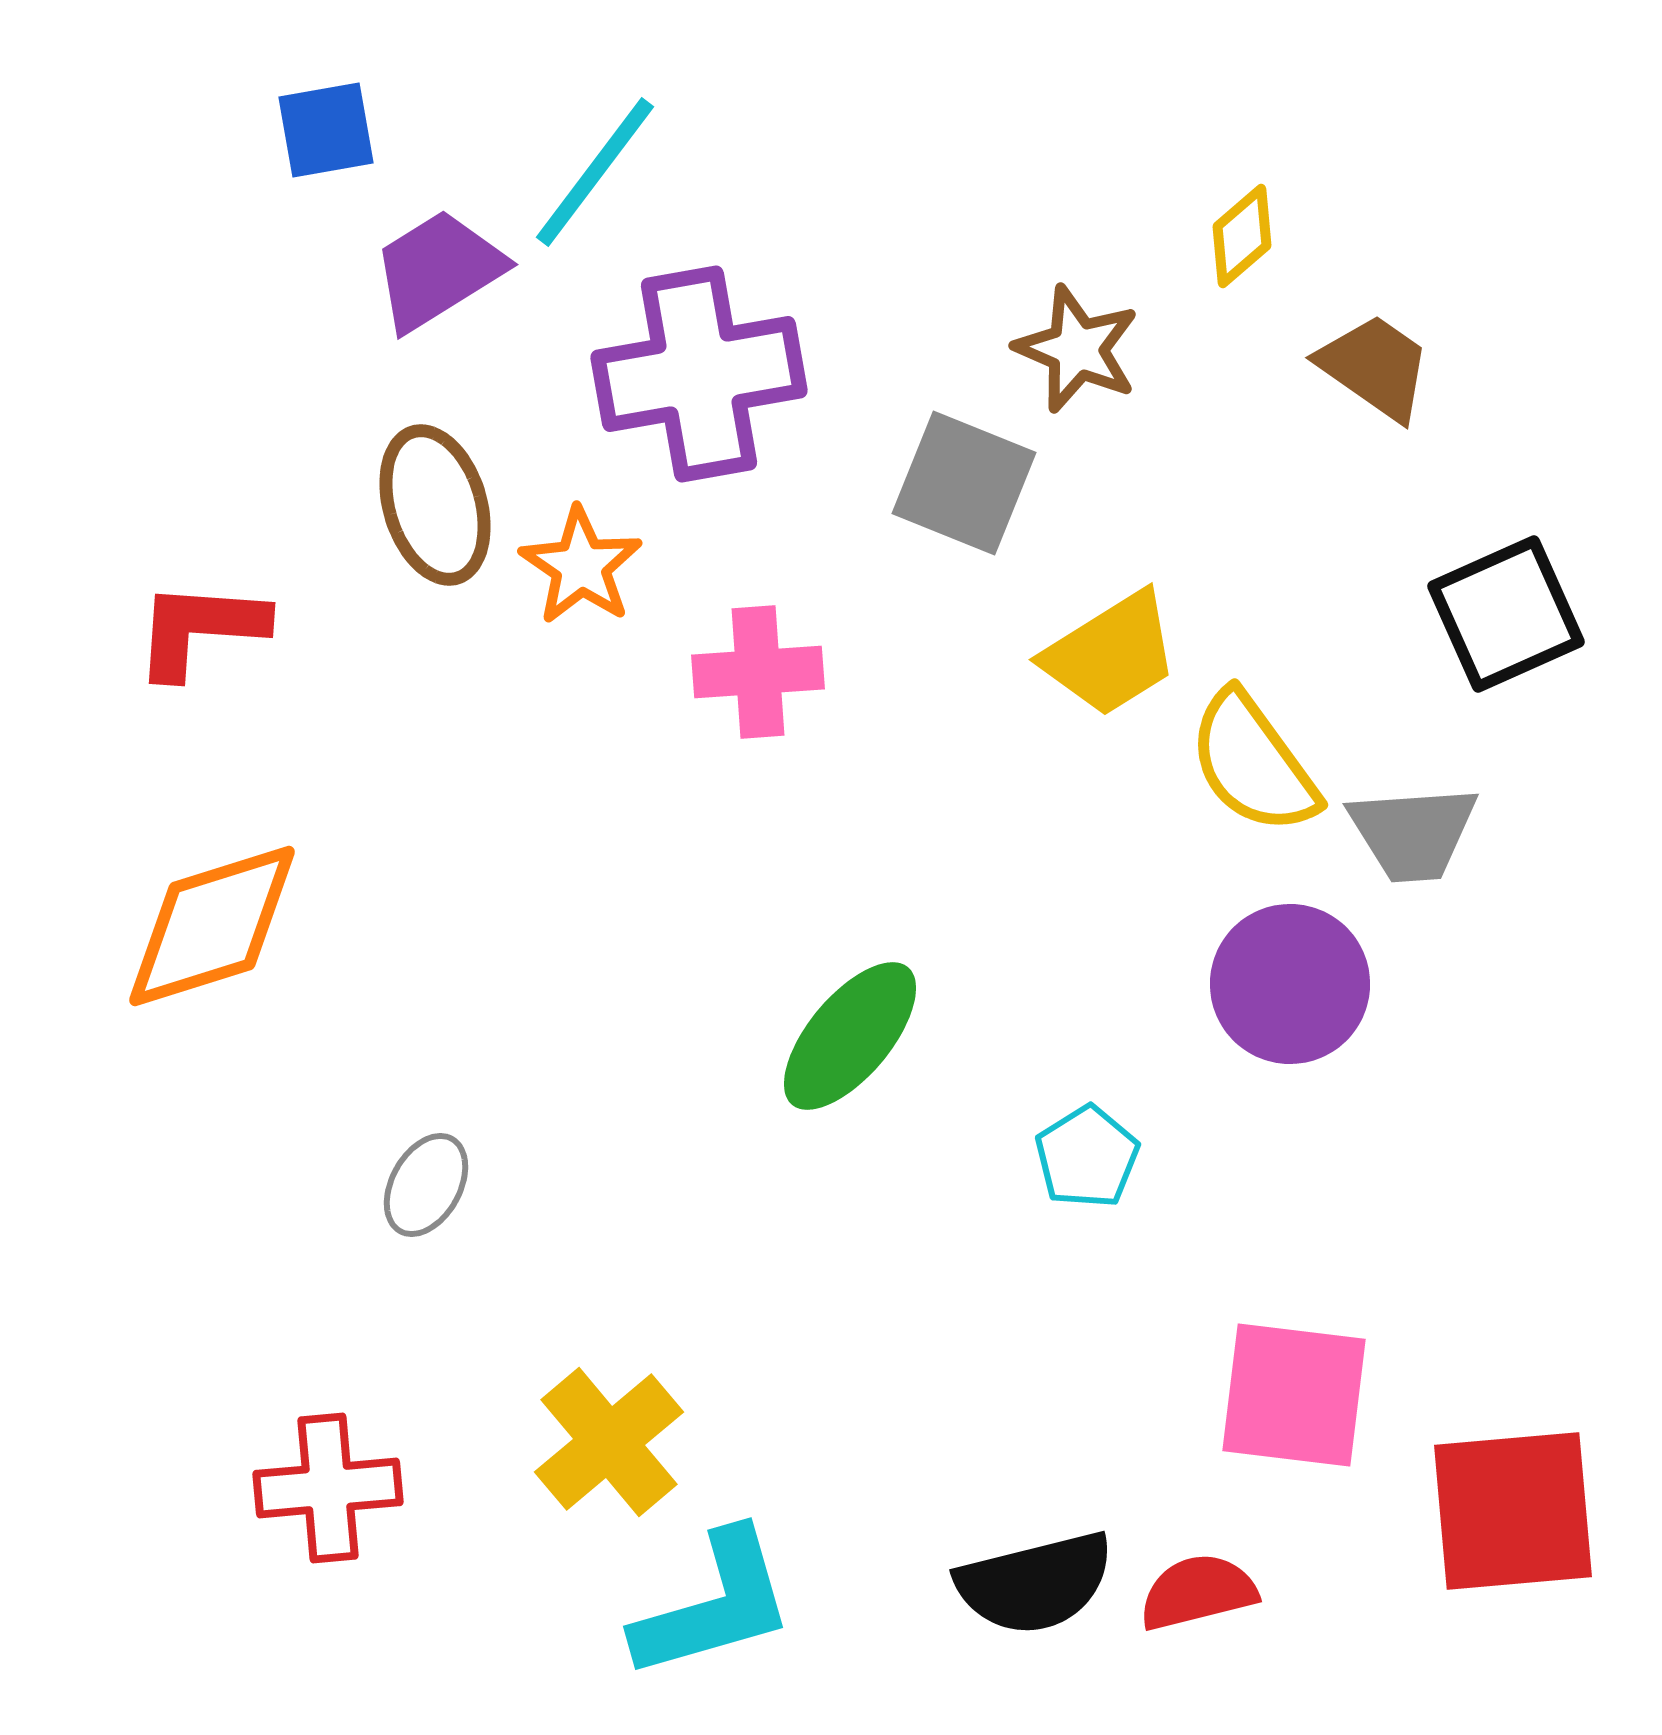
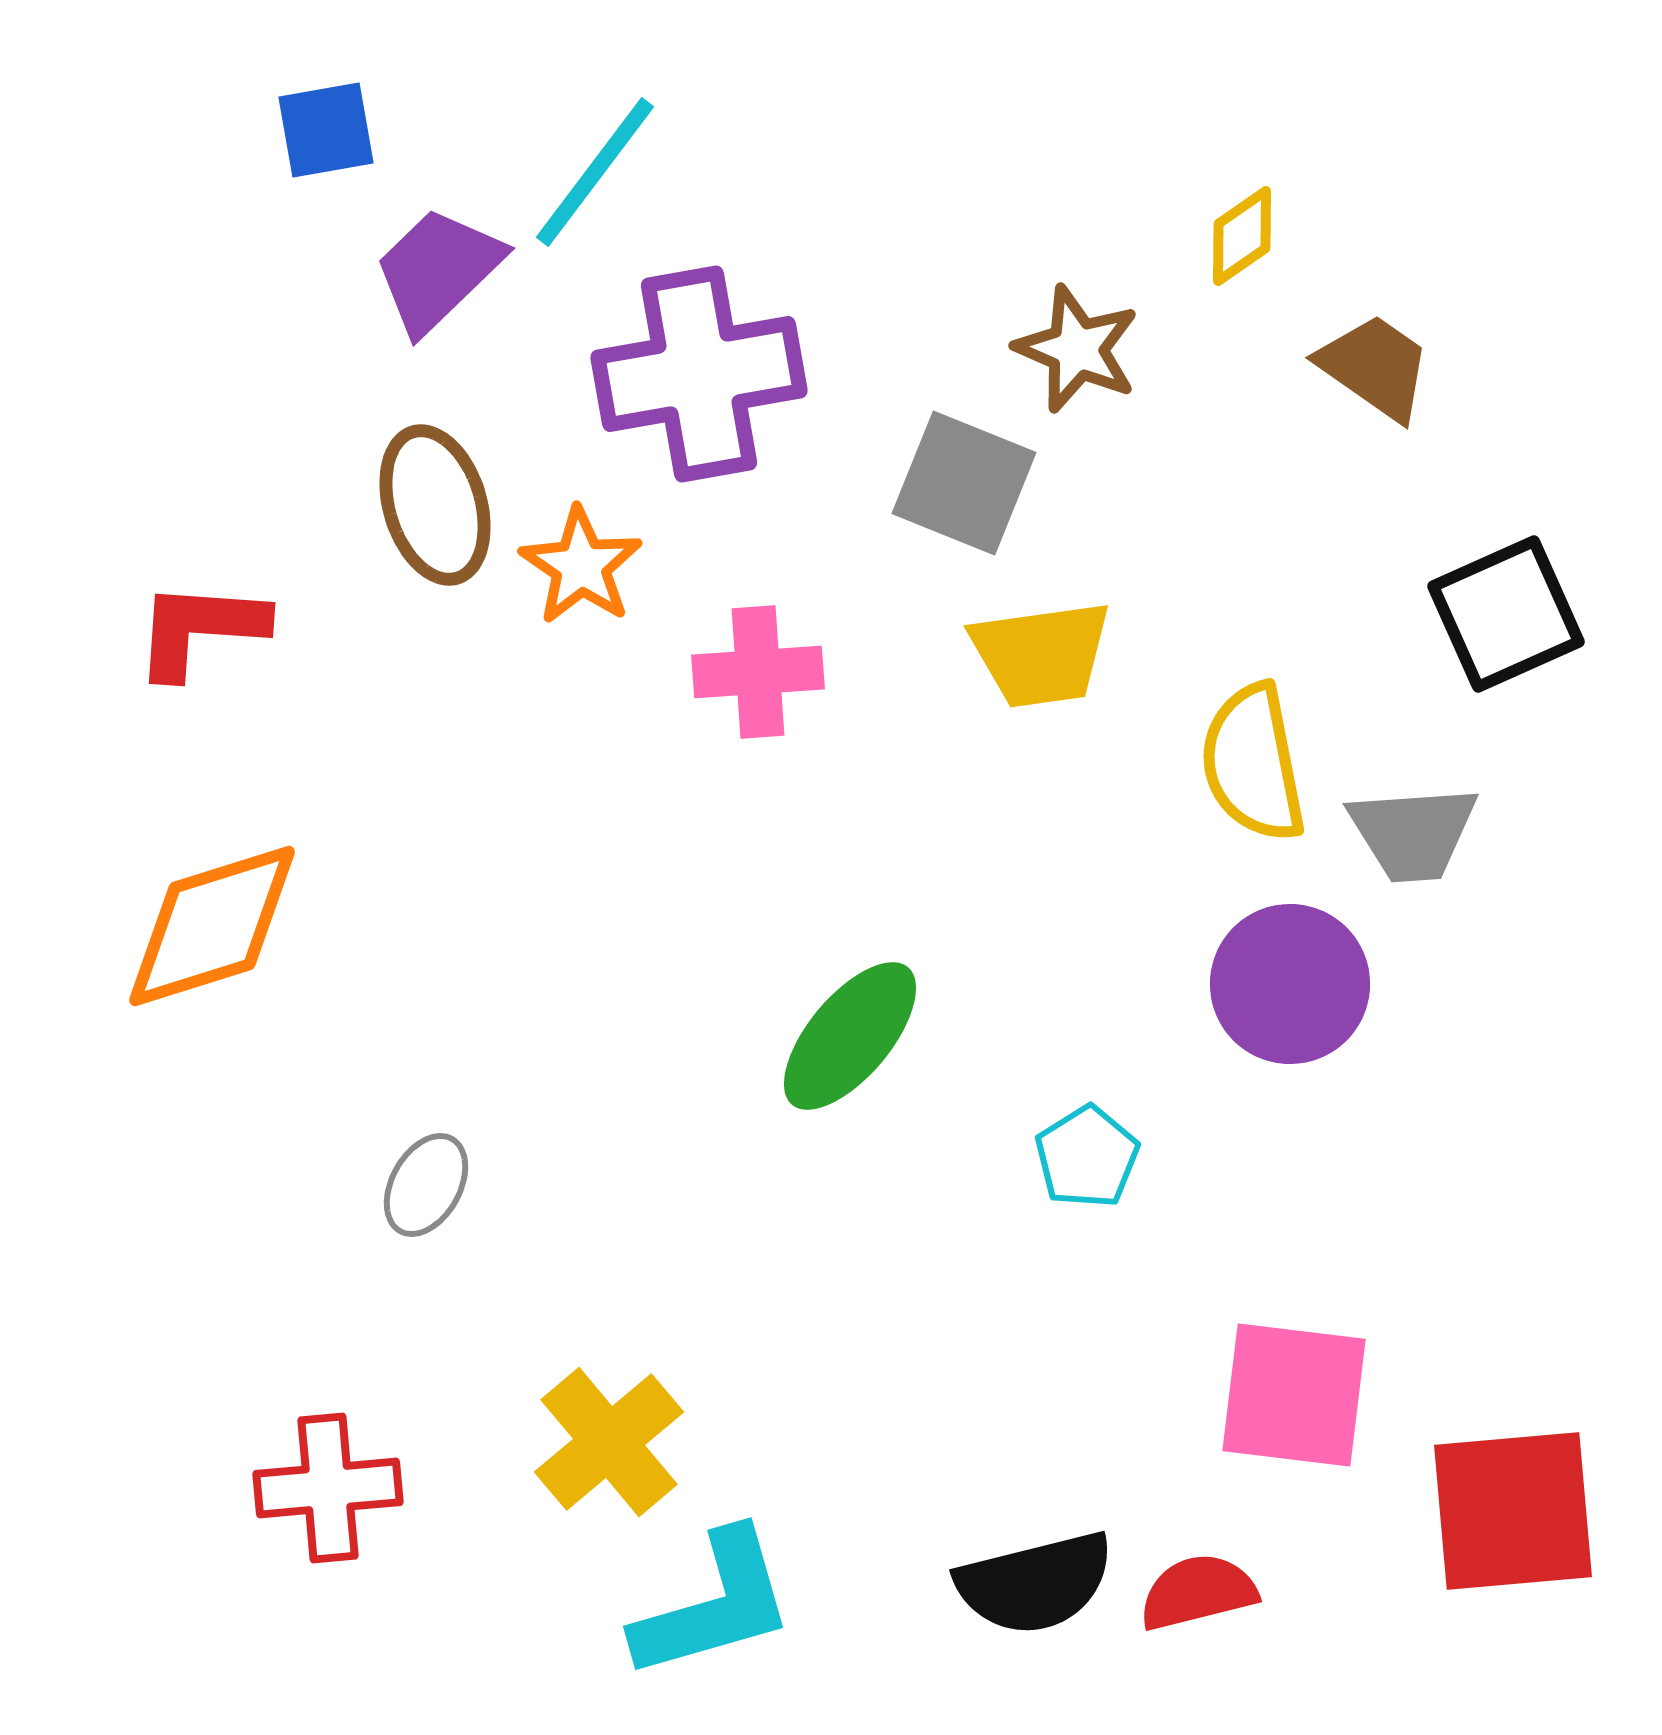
yellow diamond: rotated 6 degrees clockwise
purple trapezoid: rotated 12 degrees counterclockwise
yellow trapezoid: moved 70 px left; rotated 24 degrees clockwise
yellow semicircle: rotated 25 degrees clockwise
